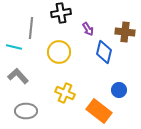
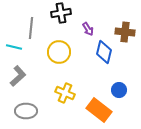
gray L-shape: rotated 90 degrees clockwise
orange rectangle: moved 1 px up
